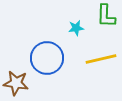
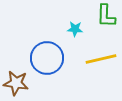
cyan star: moved 1 px left, 1 px down; rotated 14 degrees clockwise
